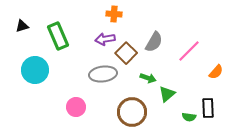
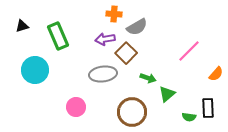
gray semicircle: moved 17 px left, 15 px up; rotated 30 degrees clockwise
orange semicircle: moved 2 px down
